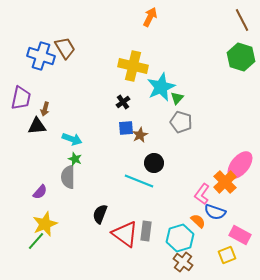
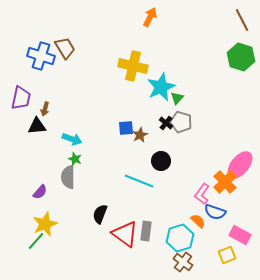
black cross: moved 43 px right, 21 px down; rotated 16 degrees counterclockwise
black circle: moved 7 px right, 2 px up
